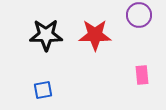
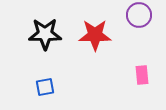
black star: moved 1 px left, 1 px up
blue square: moved 2 px right, 3 px up
